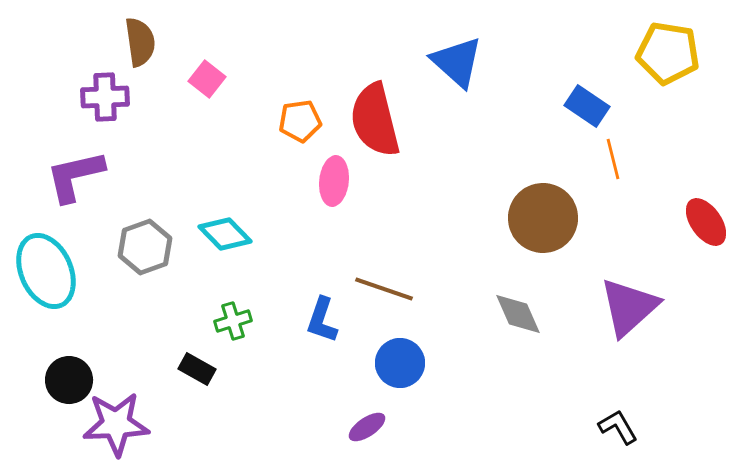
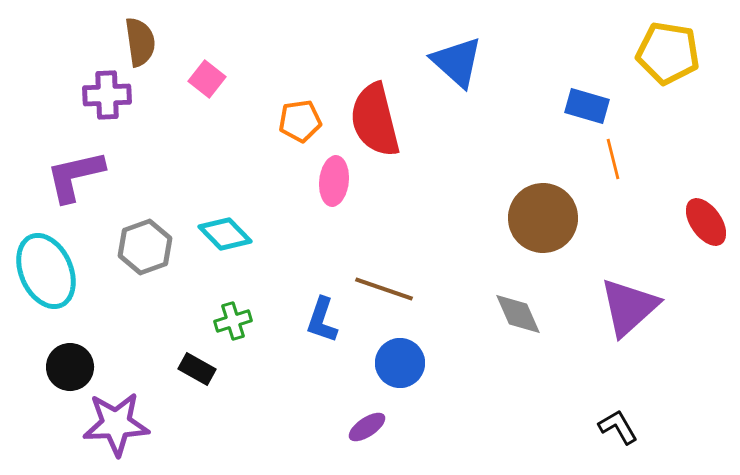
purple cross: moved 2 px right, 2 px up
blue rectangle: rotated 18 degrees counterclockwise
black circle: moved 1 px right, 13 px up
